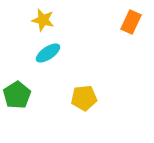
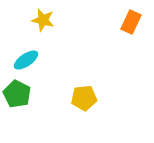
cyan ellipse: moved 22 px left, 7 px down
green pentagon: moved 1 px up; rotated 12 degrees counterclockwise
